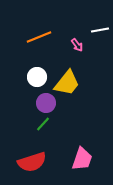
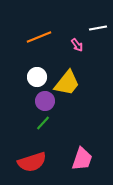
white line: moved 2 px left, 2 px up
purple circle: moved 1 px left, 2 px up
green line: moved 1 px up
